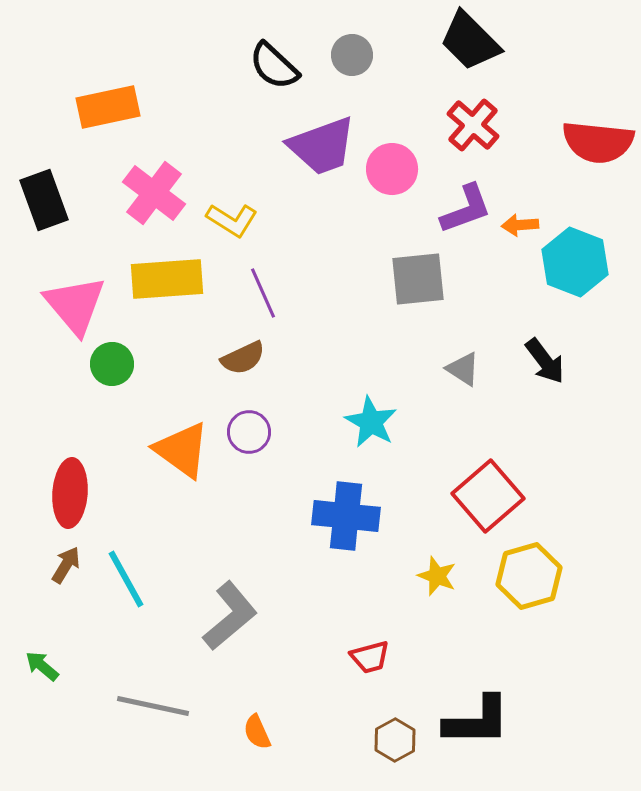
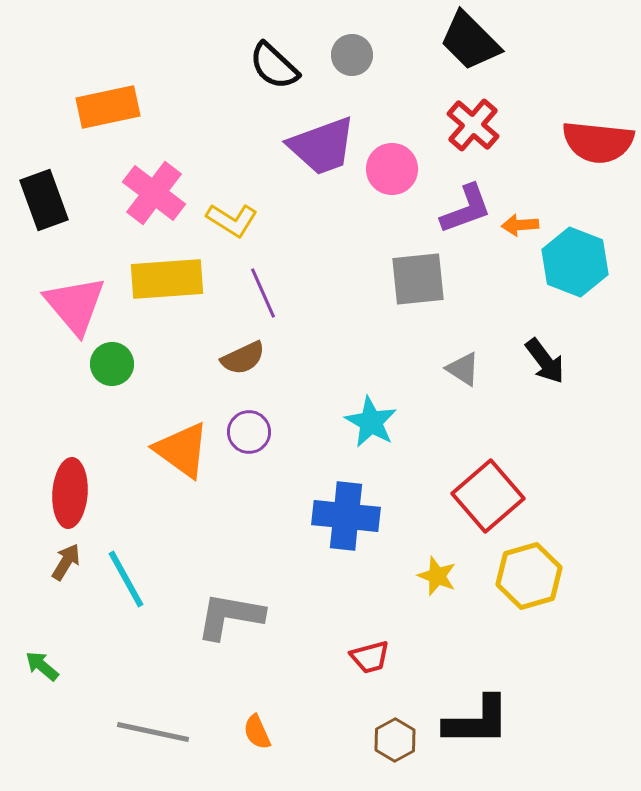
brown arrow: moved 3 px up
gray L-shape: rotated 130 degrees counterclockwise
gray line: moved 26 px down
